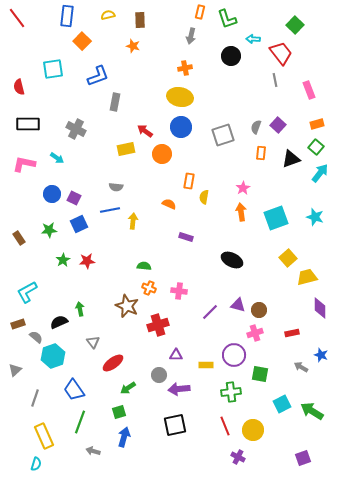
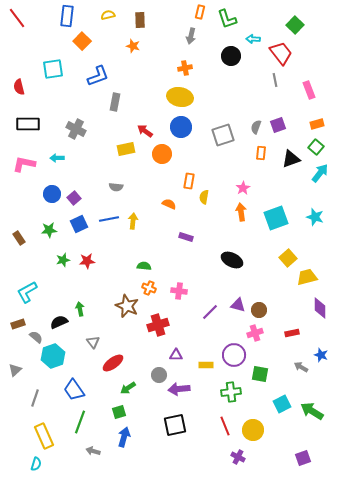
purple square at (278, 125): rotated 28 degrees clockwise
cyan arrow at (57, 158): rotated 144 degrees clockwise
purple square at (74, 198): rotated 24 degrees clockwise
blue line at (110, 210): moved 1 px left, 9 px down
green star at (63, 260): rotated 16 degrees clockwise
